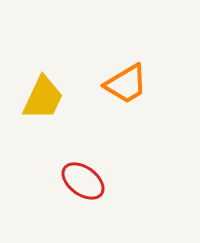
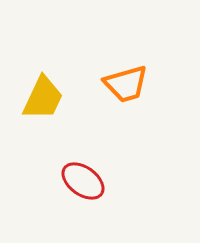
orange trapezoid: rotated 15 degrees clockwise
